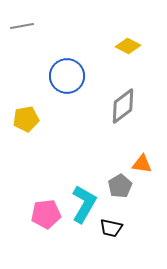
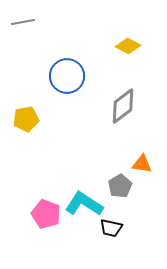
gray line: moved 1 px right, 4 px up
cyan L-shape: rotated 87 degrees counterclockwise
pink pentagon: rotated 28 degrees clockwise
